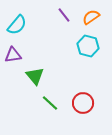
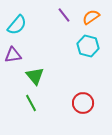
green line: moved 19 px left; rotated 18 degrees clockwise
